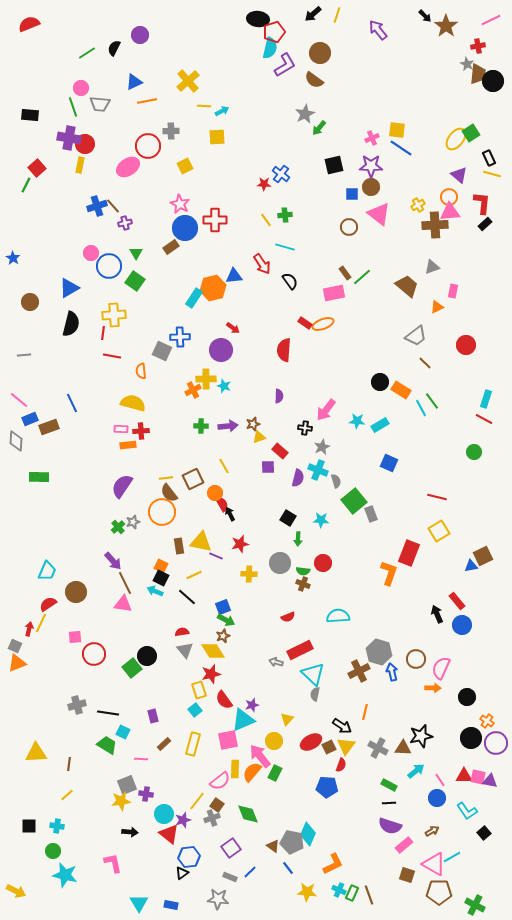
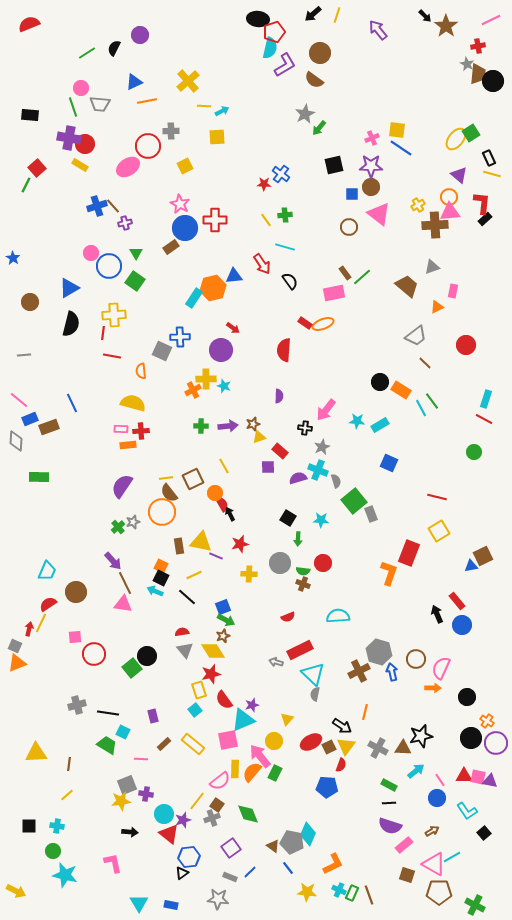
yellow rectangle at (80, 165): rotated 70 degrees counterclockwise
black rectangle at (485, 224): moved 5 px up
purple semicircle at (298, 478): rotated 120 degrees counterclockwise
yellow rectangle at (193, 744): rotated 65 degrees counterclockwise
